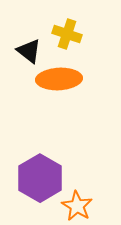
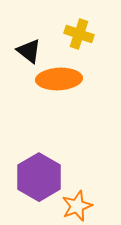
yellow cross: moved 12 px right
purple hexagon: moved 1 px left, 1 px up
orange star: rotated 20 degrees clockwise
